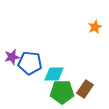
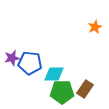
purple star: moved 1 px down
